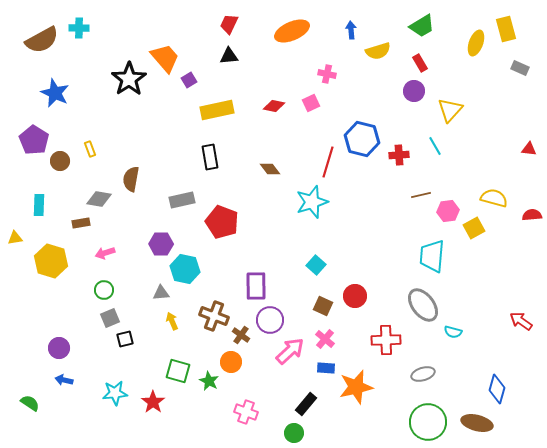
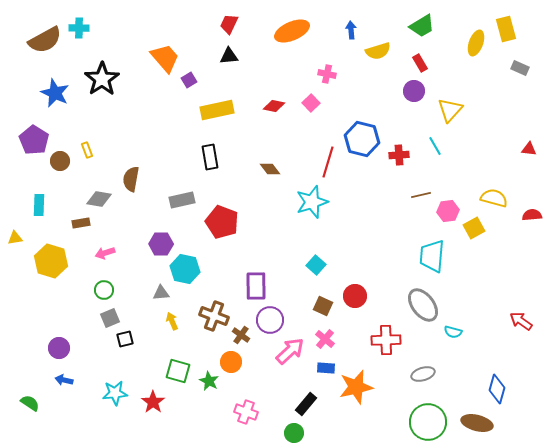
brown semicircle at (42, 40): moved 3 px right
black star at (129, 79): moved 27 px left
pink square at (311, 103): rotated 18 degrees counterclockwise
yellow rectangle at (90, 149): moved 3 px left, 1 px down
